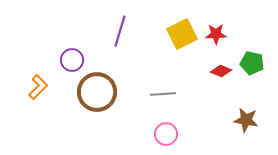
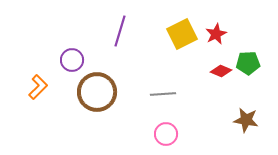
red star: rotated 25 degrees counterclockwise
green pentagon: moved 4 px left; rotated 15 degrees counterclockwise
